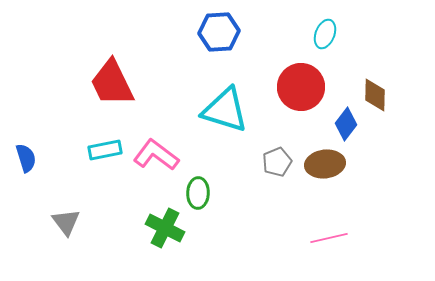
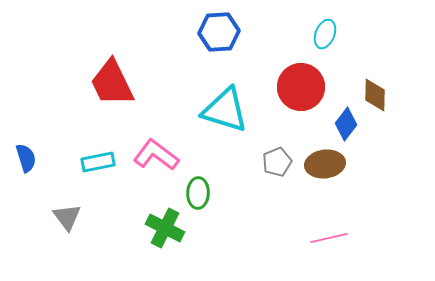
cyan rectangle: moved 7 px left, 12 px down
gray triangle: moved 1 px right, 5 px up
